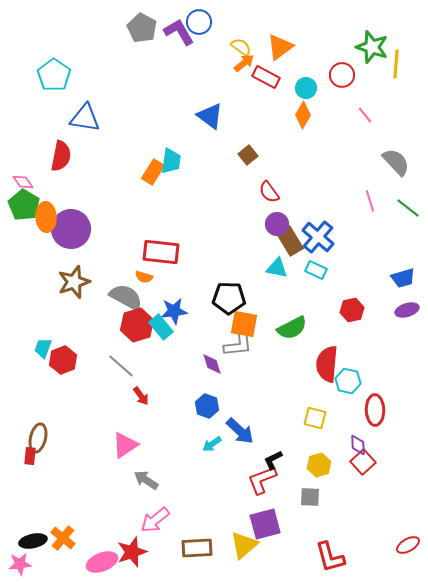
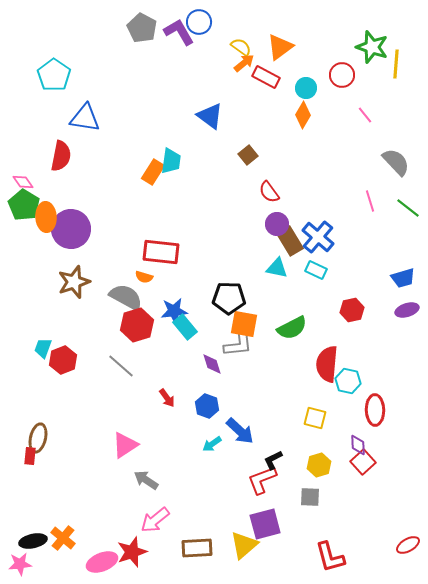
cyan rectangle at (161, 327): moved 24 px right
red arrow at (141, 396): moved 26 px right, 2 px down
